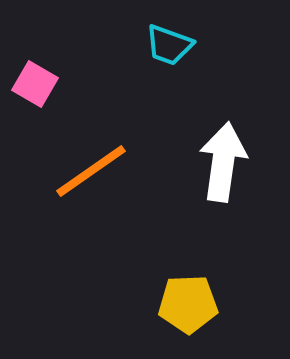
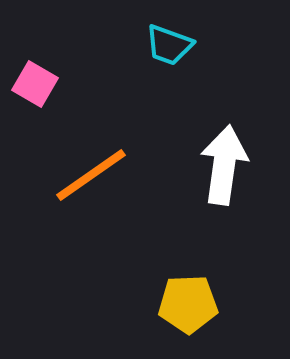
white arrow: moved 1 px right, 3 px down
orange line: moved 4 px down
